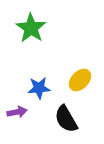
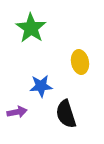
yellow ellipse: moved 18 px up; rotated 55 degrees counterclockwise
blue star: moved 2 px right, 2 px up
black semicircle: moved 5 px up; rotated 12 degrees clockwise
